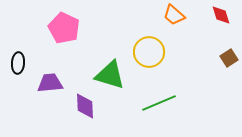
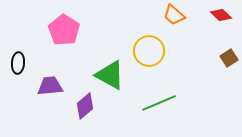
red diamond: rotated 30 degrees counterclockwise
pink pentagon: moved 2 px down; rotated 8 degrees clockwise
yellow circle: moved 1 px up
green triangle: rotated 12 degrees clockwise
purple trapezoid: moved 3 px down
purple diamond: rotated 52 degrees clockwise
